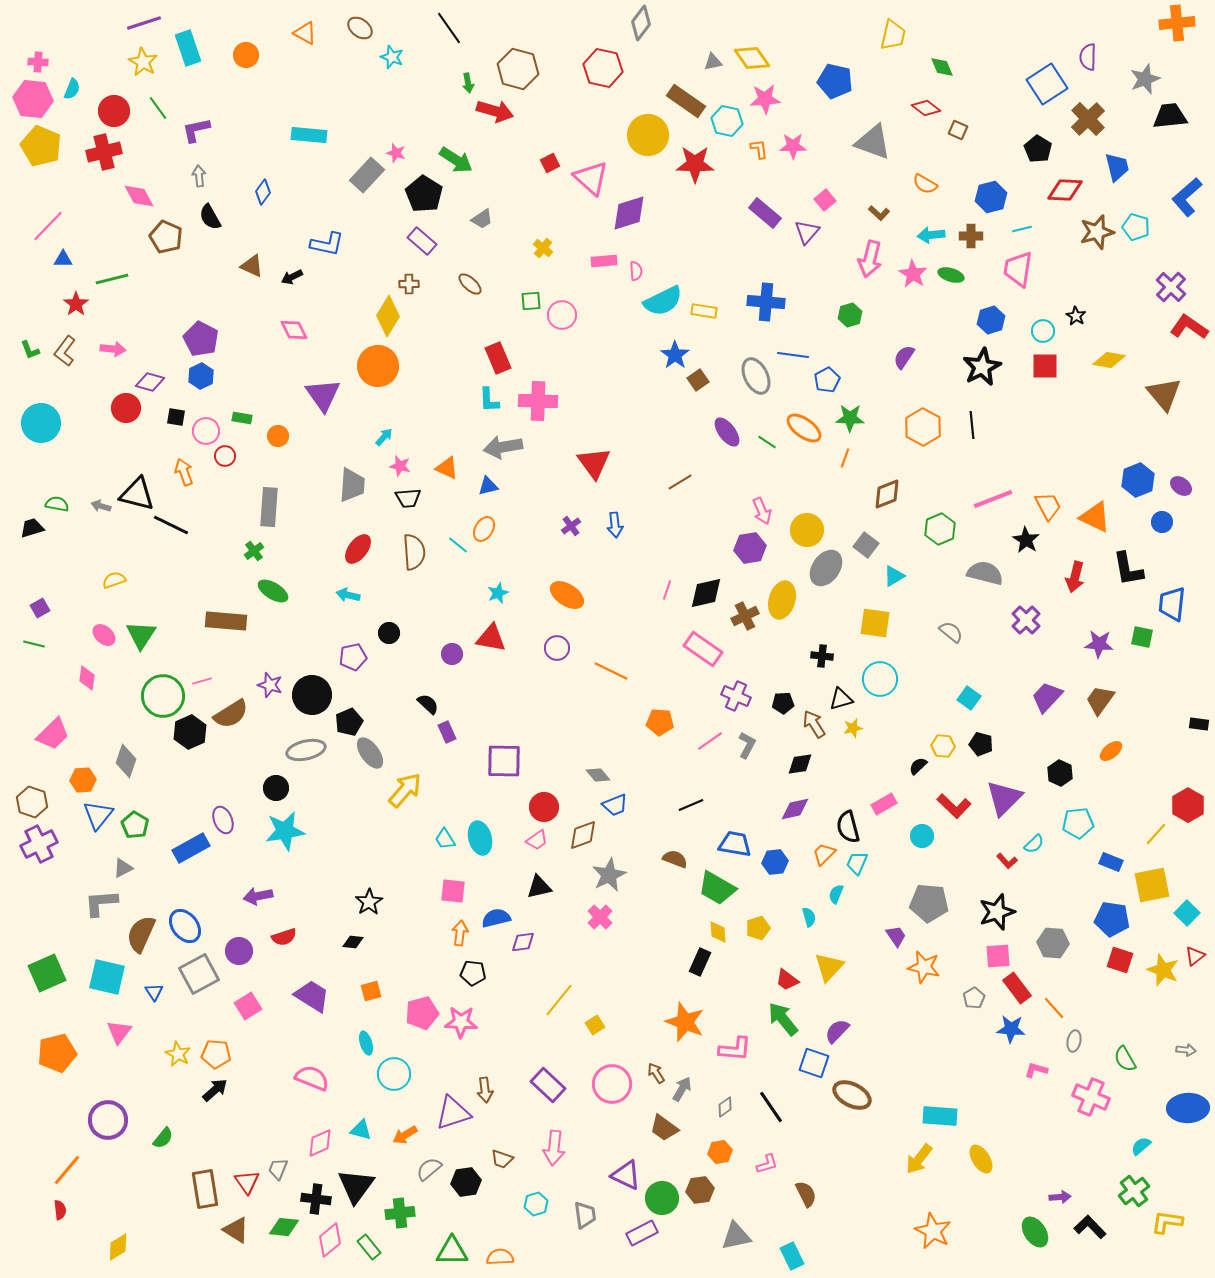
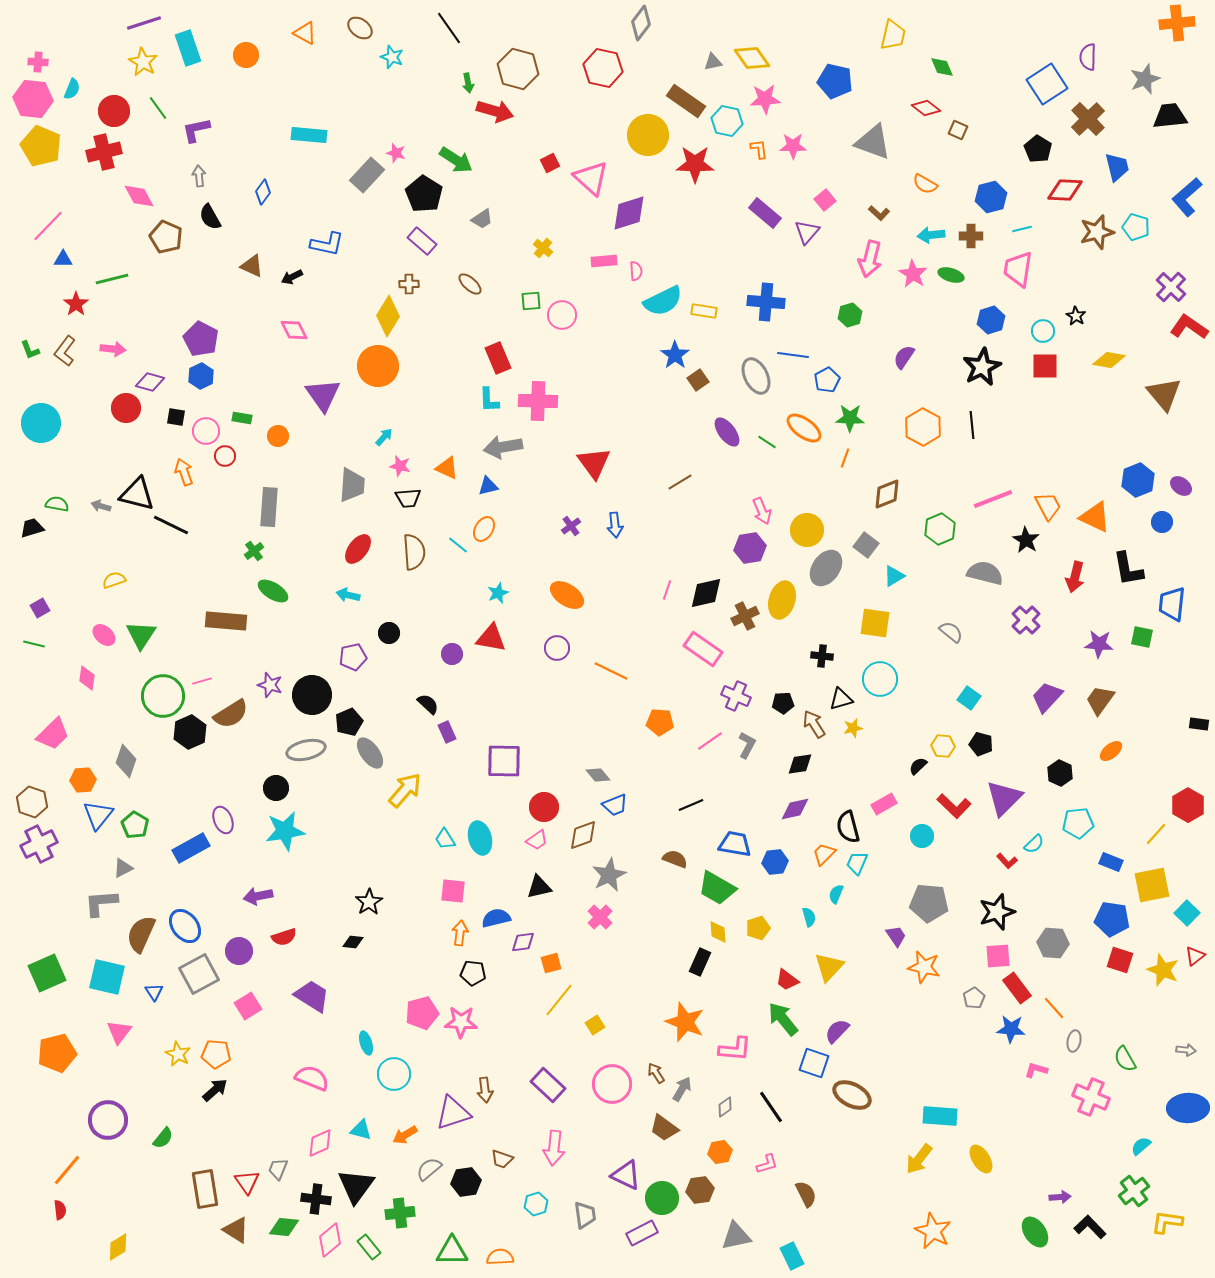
orange square at (371, 991): moved 180 px right, 28 px up
